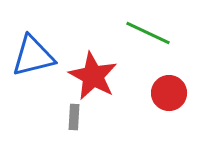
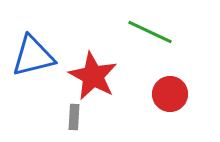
green line: moved 2 px right, 1 px up
red circle: moved 1 px right, 1 px down
